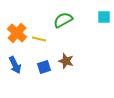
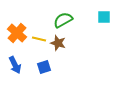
brown star: moved 8 px left, 18 px up
